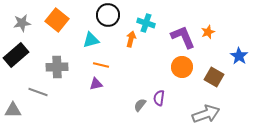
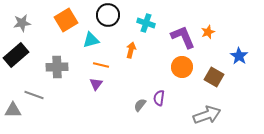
orange square: moved 9 px right; rotated 20 degrees clockwise
orange arrow: moved 11 px down
purple triangle: rotated 40 degrees counterclockwise
gray line: moved 4 px left, 3 px down
gray arrow: moved 1 px right, 1 px down
